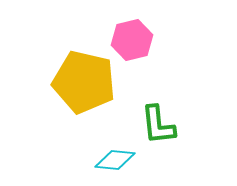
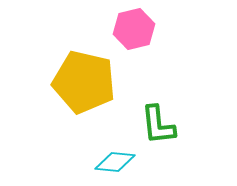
pink hexagon: moved 2 px right, 11 px up
cyan diamond: moved 2 px down
